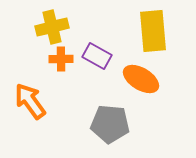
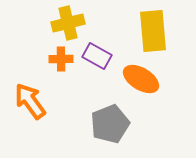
yellow cross: moved 16 px right, 4 px up
gray pentagon: rotated 27 degrees counterclockwise
